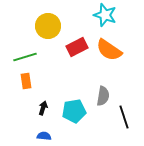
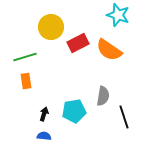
cyan star: moved 13 px right
yellow circle: moved 3 px right, 1 px down
red rectangle: moved 1 px right, 4 px up
black arrow: moved 1 px right, 6 px down
